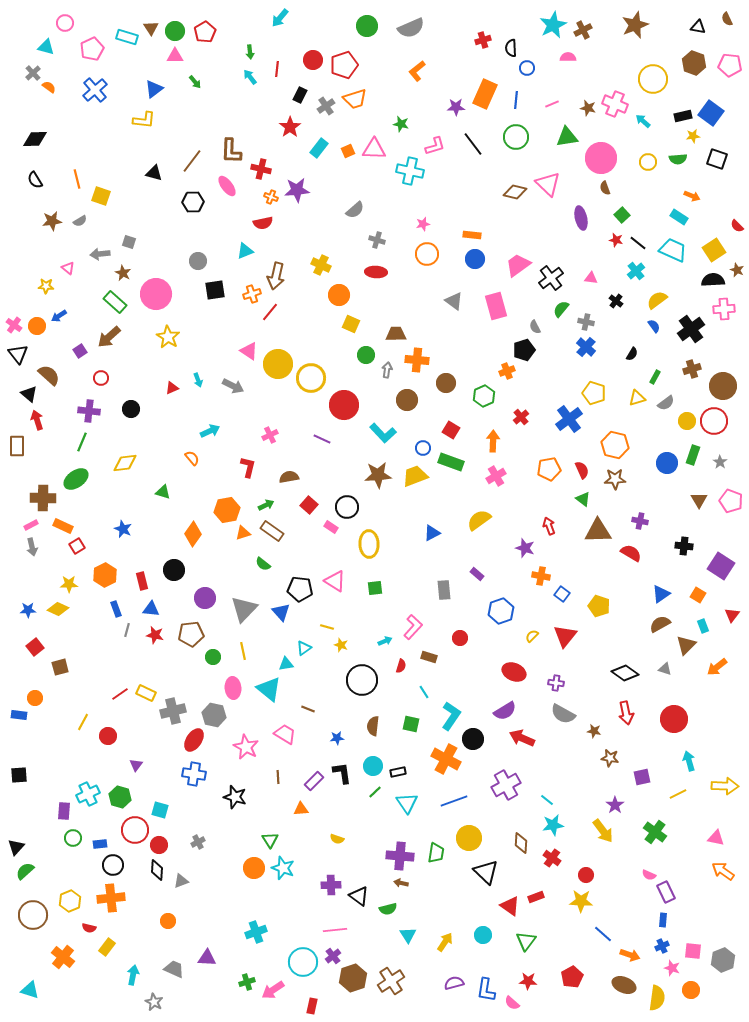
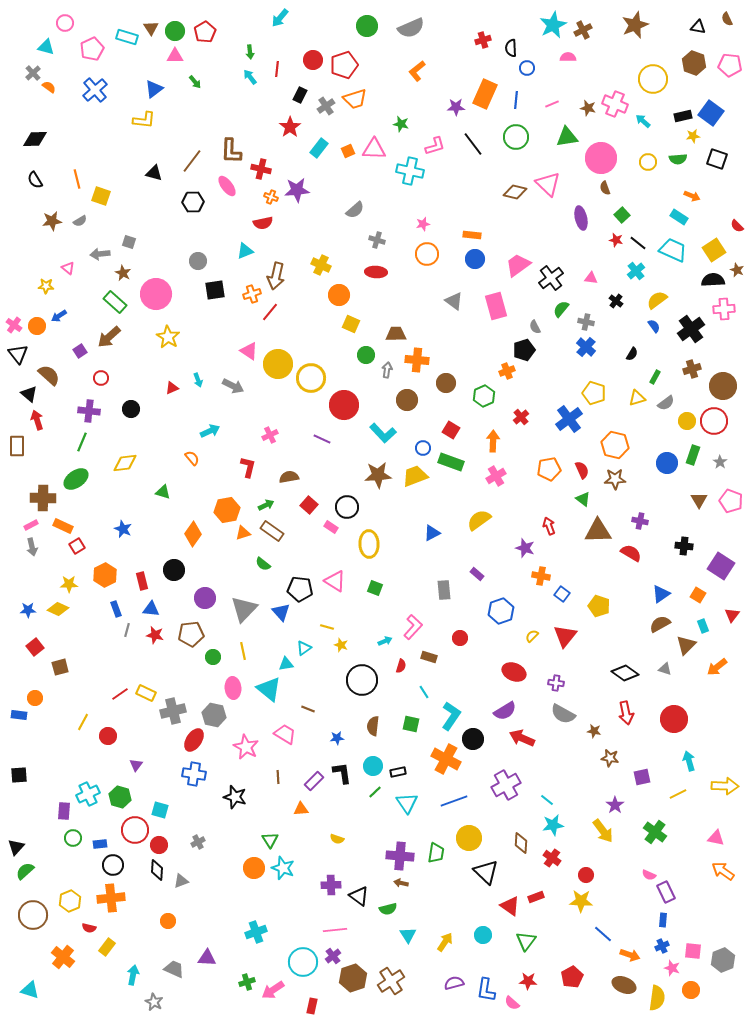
green square at (375, 588): rotated 28 degrees clockwise
